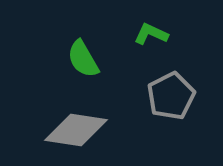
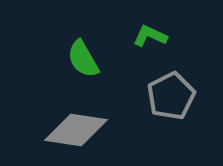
green L-shape: moved 1 px left, 2 px down
